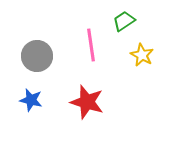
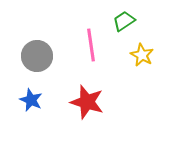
blue star: rotated 10 degrees clockwise
